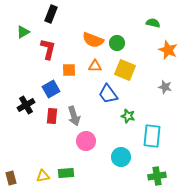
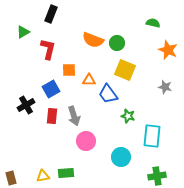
orange triangle: moved 6 px left, 14 px down
